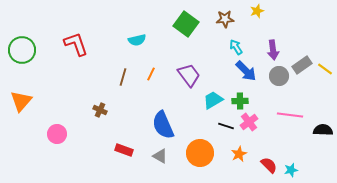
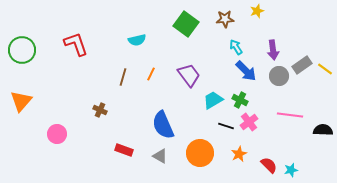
green cross: moved 1 px up; rotated 28 degrees clockwise
